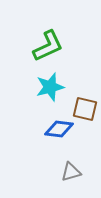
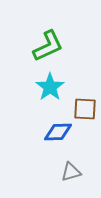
cyan star: rotated 20 degrees counterclockwise
brown square: rotated 10 degrees counterclockwise
blue diamond: moved 1 px left, 3 px down; rotated 8 degrees counterclockwise
